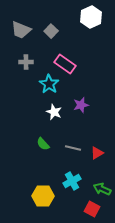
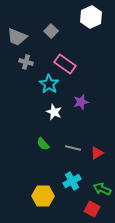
gray trapezoid: moved 4 px left, 7 px down
gray cross: rotated 16 degrees clockwise
purple star: moved 3 px up
